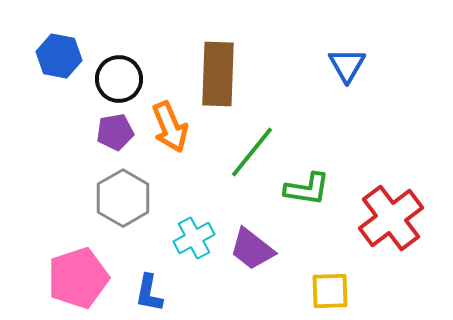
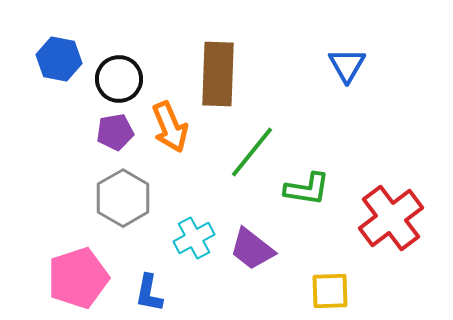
blue hexagon: moved 3 px down
